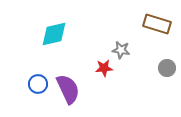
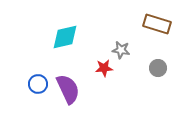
cyan diamond: moved 11 px right, 3 px down
gray circle: moved 9 px left
